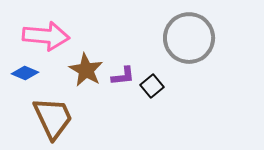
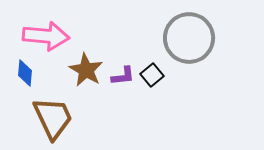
blue diamond: rotated 72 degrees clockwise
black square: moved 11 px up
